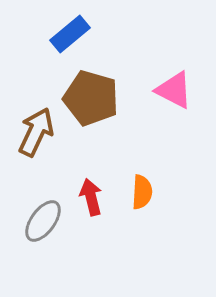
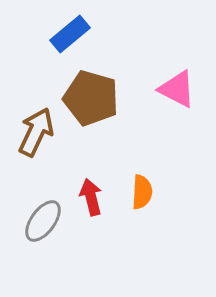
pink triangle: moved 3 px right, 1 px up
